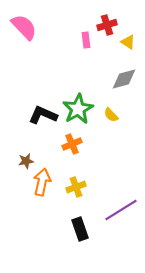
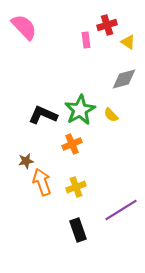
green star: moved 2 px right, 1 px down
orange arrow: rotated 32 degrees counterclockwise
black rectangle: moved 2 px left, 1 px down
